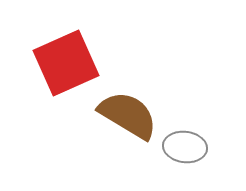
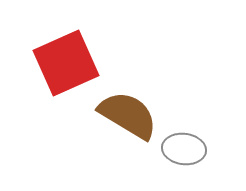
gray ellipse: moved 1 px left, 2 px down
